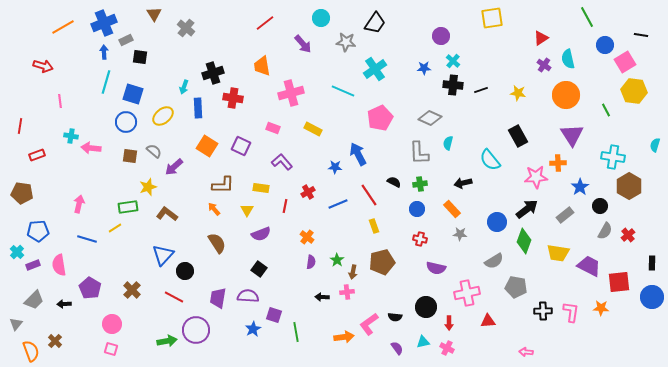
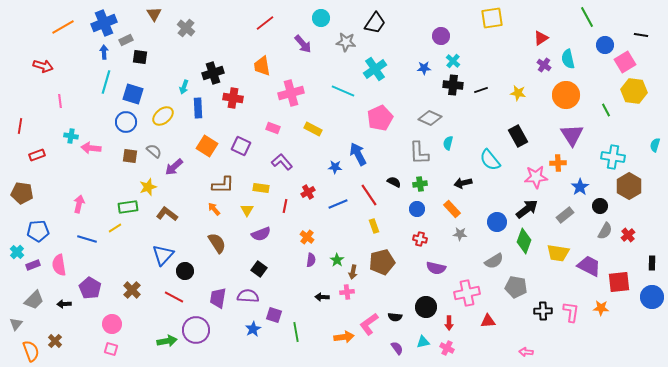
purple semicircle at (311, 262): moved 2 px up
